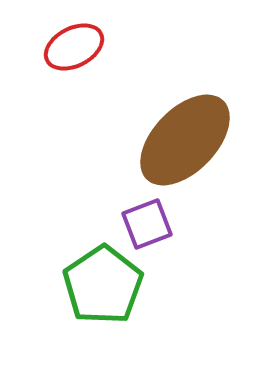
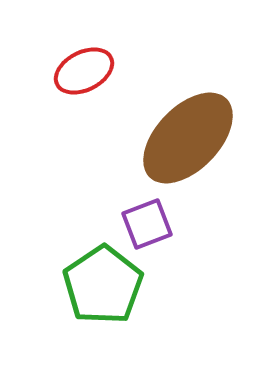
red ellipse: moved 10 px right, 24 px down
brown ellipse: moved 3 px right, 2 px up
